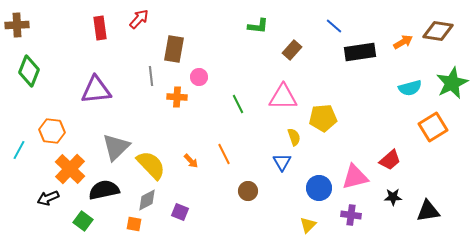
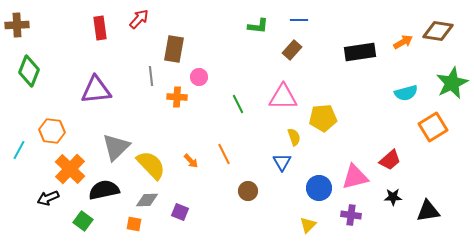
blue line at (334, 26): moved 35 px left, 6 px up; rotated 42 degrees counterclockwise
cyan semicircle at (410, 88): moved 4 px left, 5 px down
gray diamond at (147, 200): rotated 25 degrees clockwise
